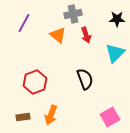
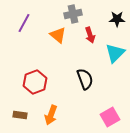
red arrow: moved 4 px right
brown rectangle: moved 3 px left, 2 px up; rotated 16 degrees clockwise
